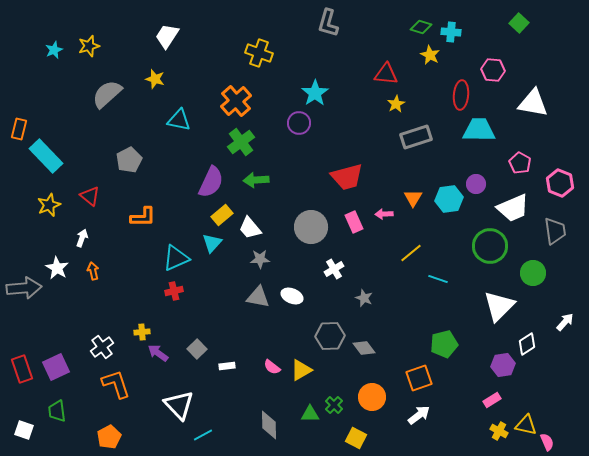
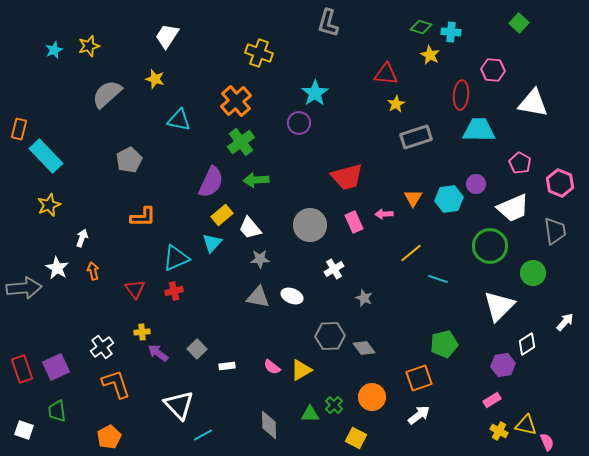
red triangle at (90, 196): moved 45 px right, 93 px down; rotated 15 degrees clockwise
gray circle at (311, 227): moved 1 px left, 2 px up
